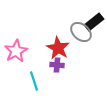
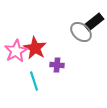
red star: moved 23 px left
